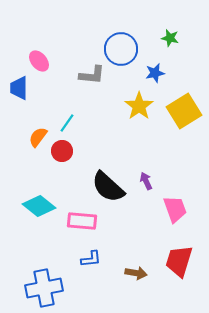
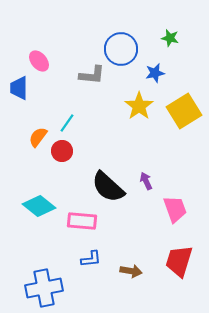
brown arrow: moved 5 px left, 2 px up
